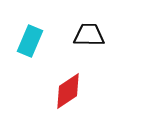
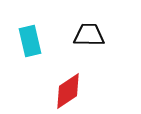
cyan rectangle: rotated 36 degrees counterclockwise
